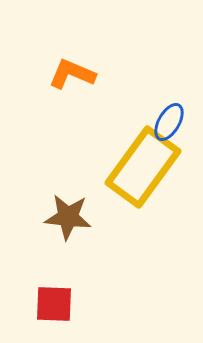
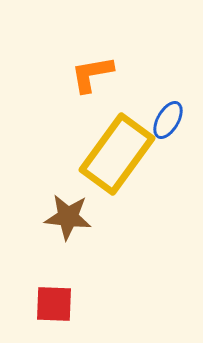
orange L-shape: moved 20 px right; rotated 33 degrees counterclockwise
blue ellipse: moved 1 px left, 2 px up
yellow rectangle: moved 26 px left, 13 px up
